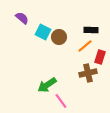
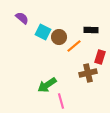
orange line: moved 11 px left
pink line: rotated 21 degrees clockwise
